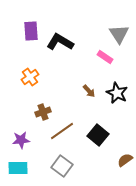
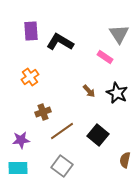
brown semicircle: rotated 42 degrees counterclockwise
